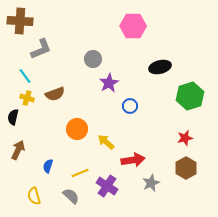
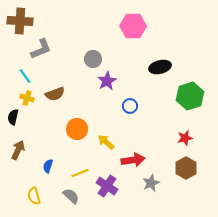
purple star: moved 2 px left, 2 px up
